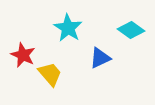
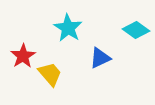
cyan diamond: moved 5 px right
red star: moved 1 px down; rotated 15 degrees clockwise
